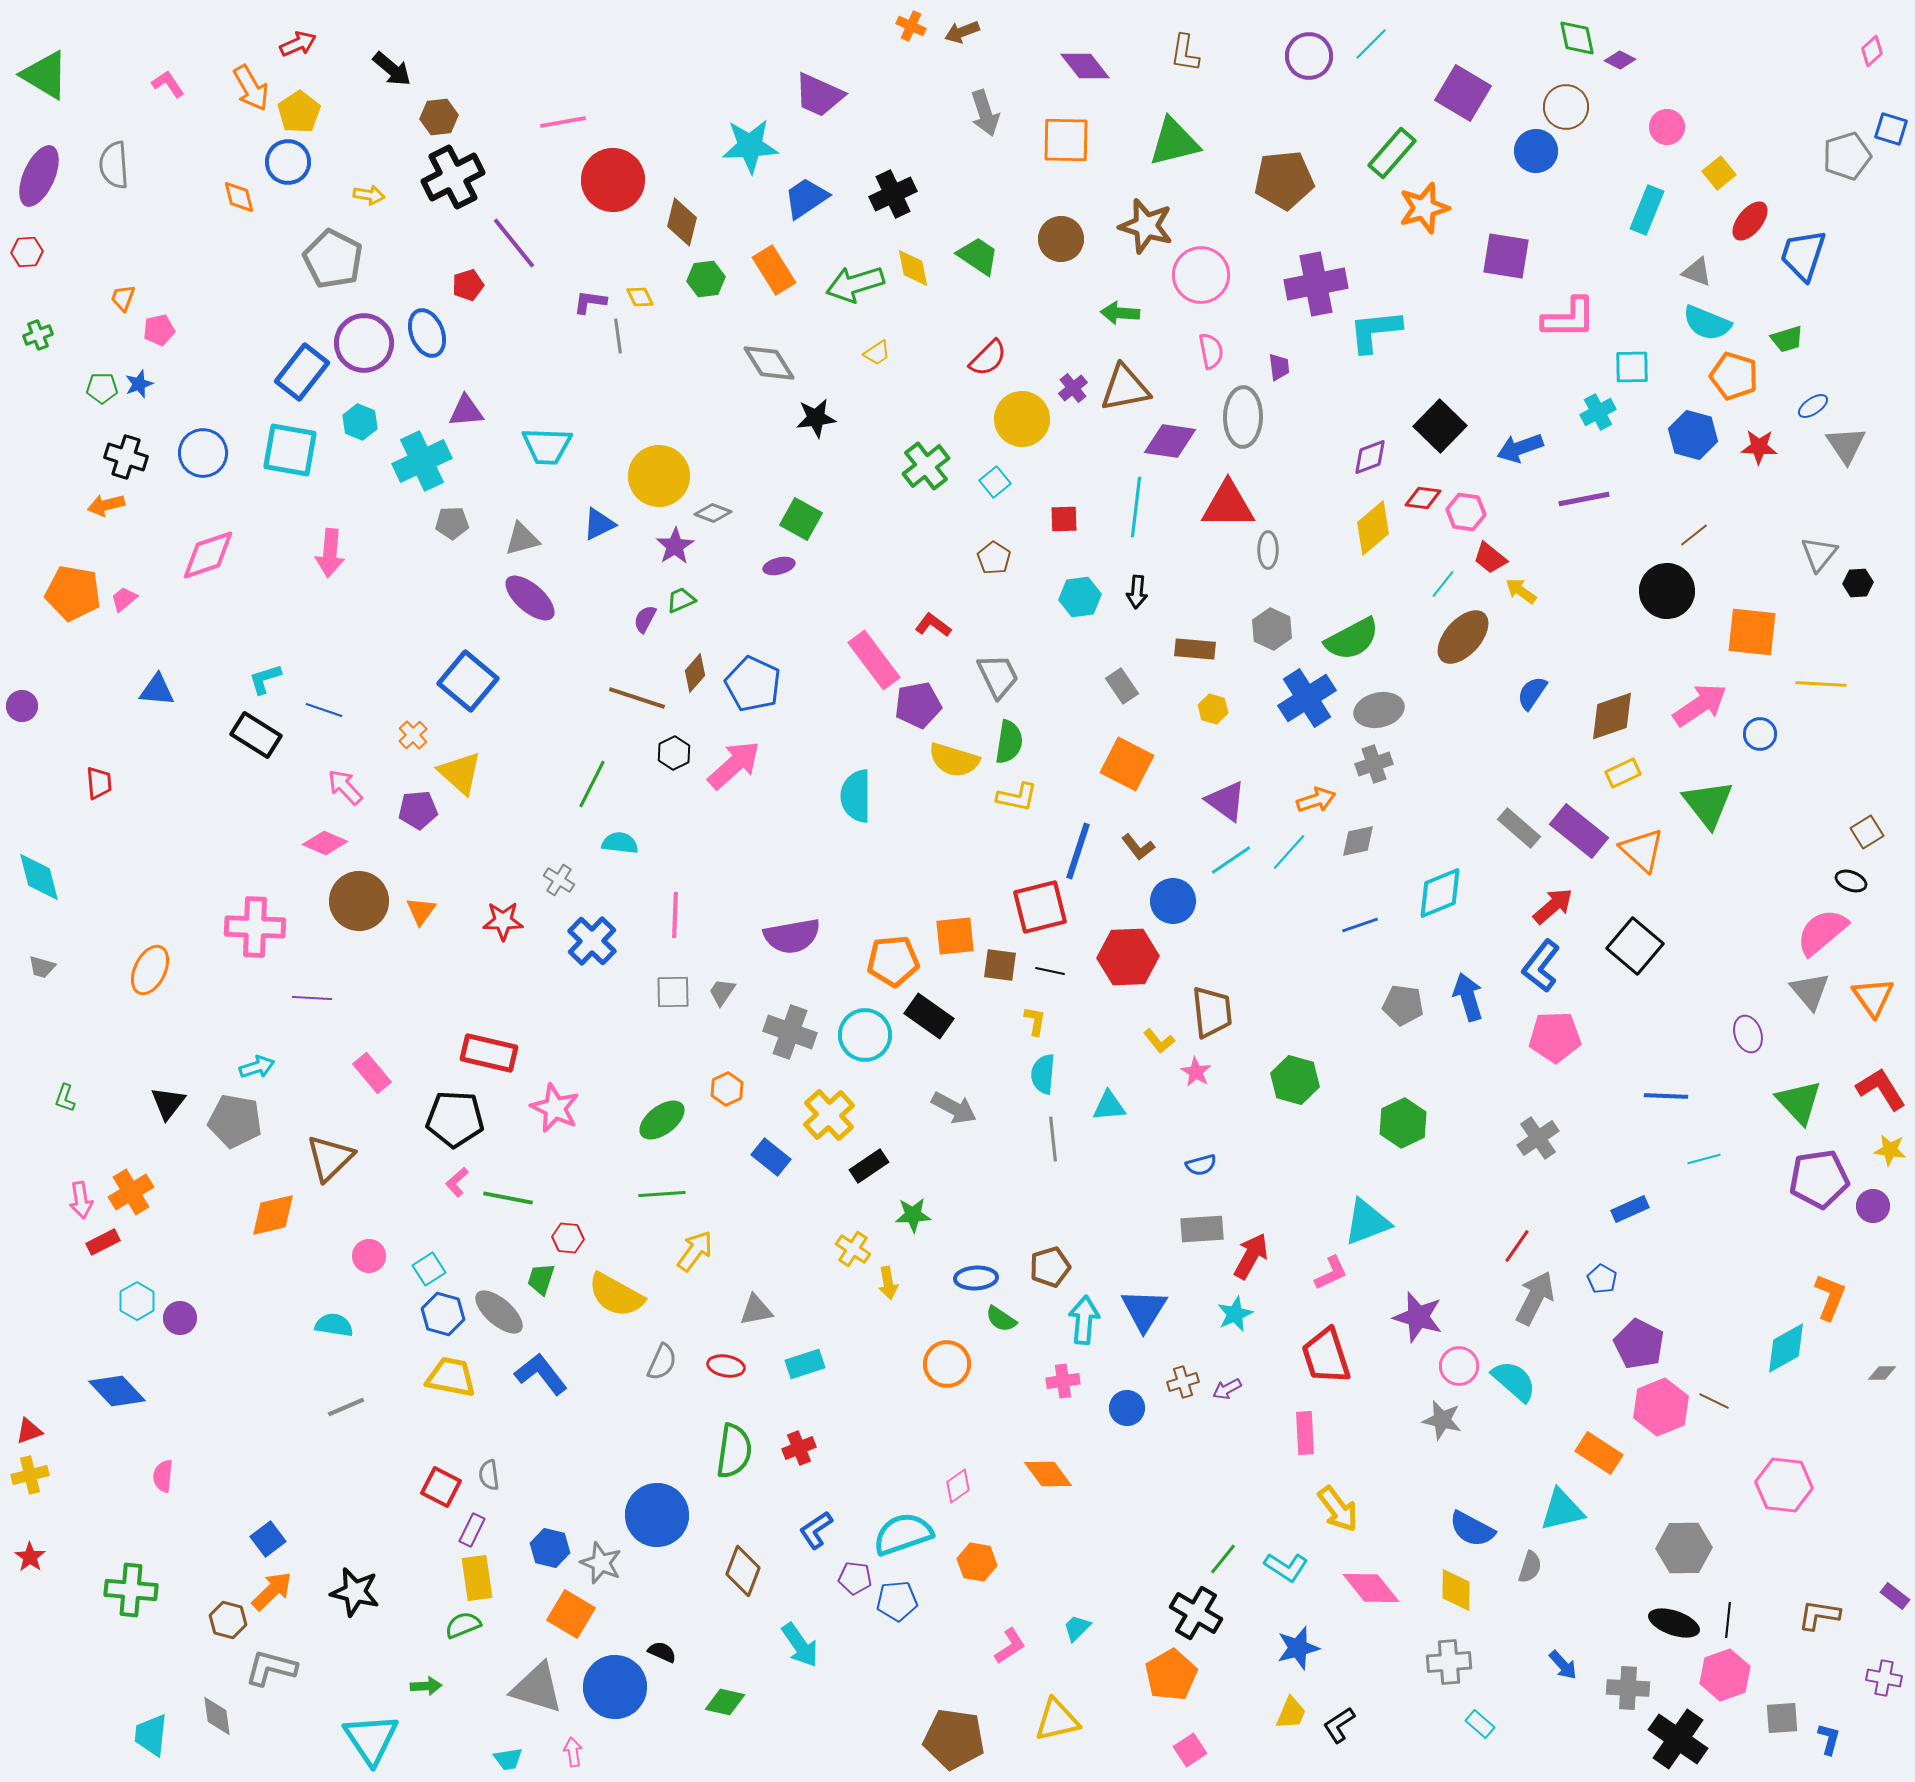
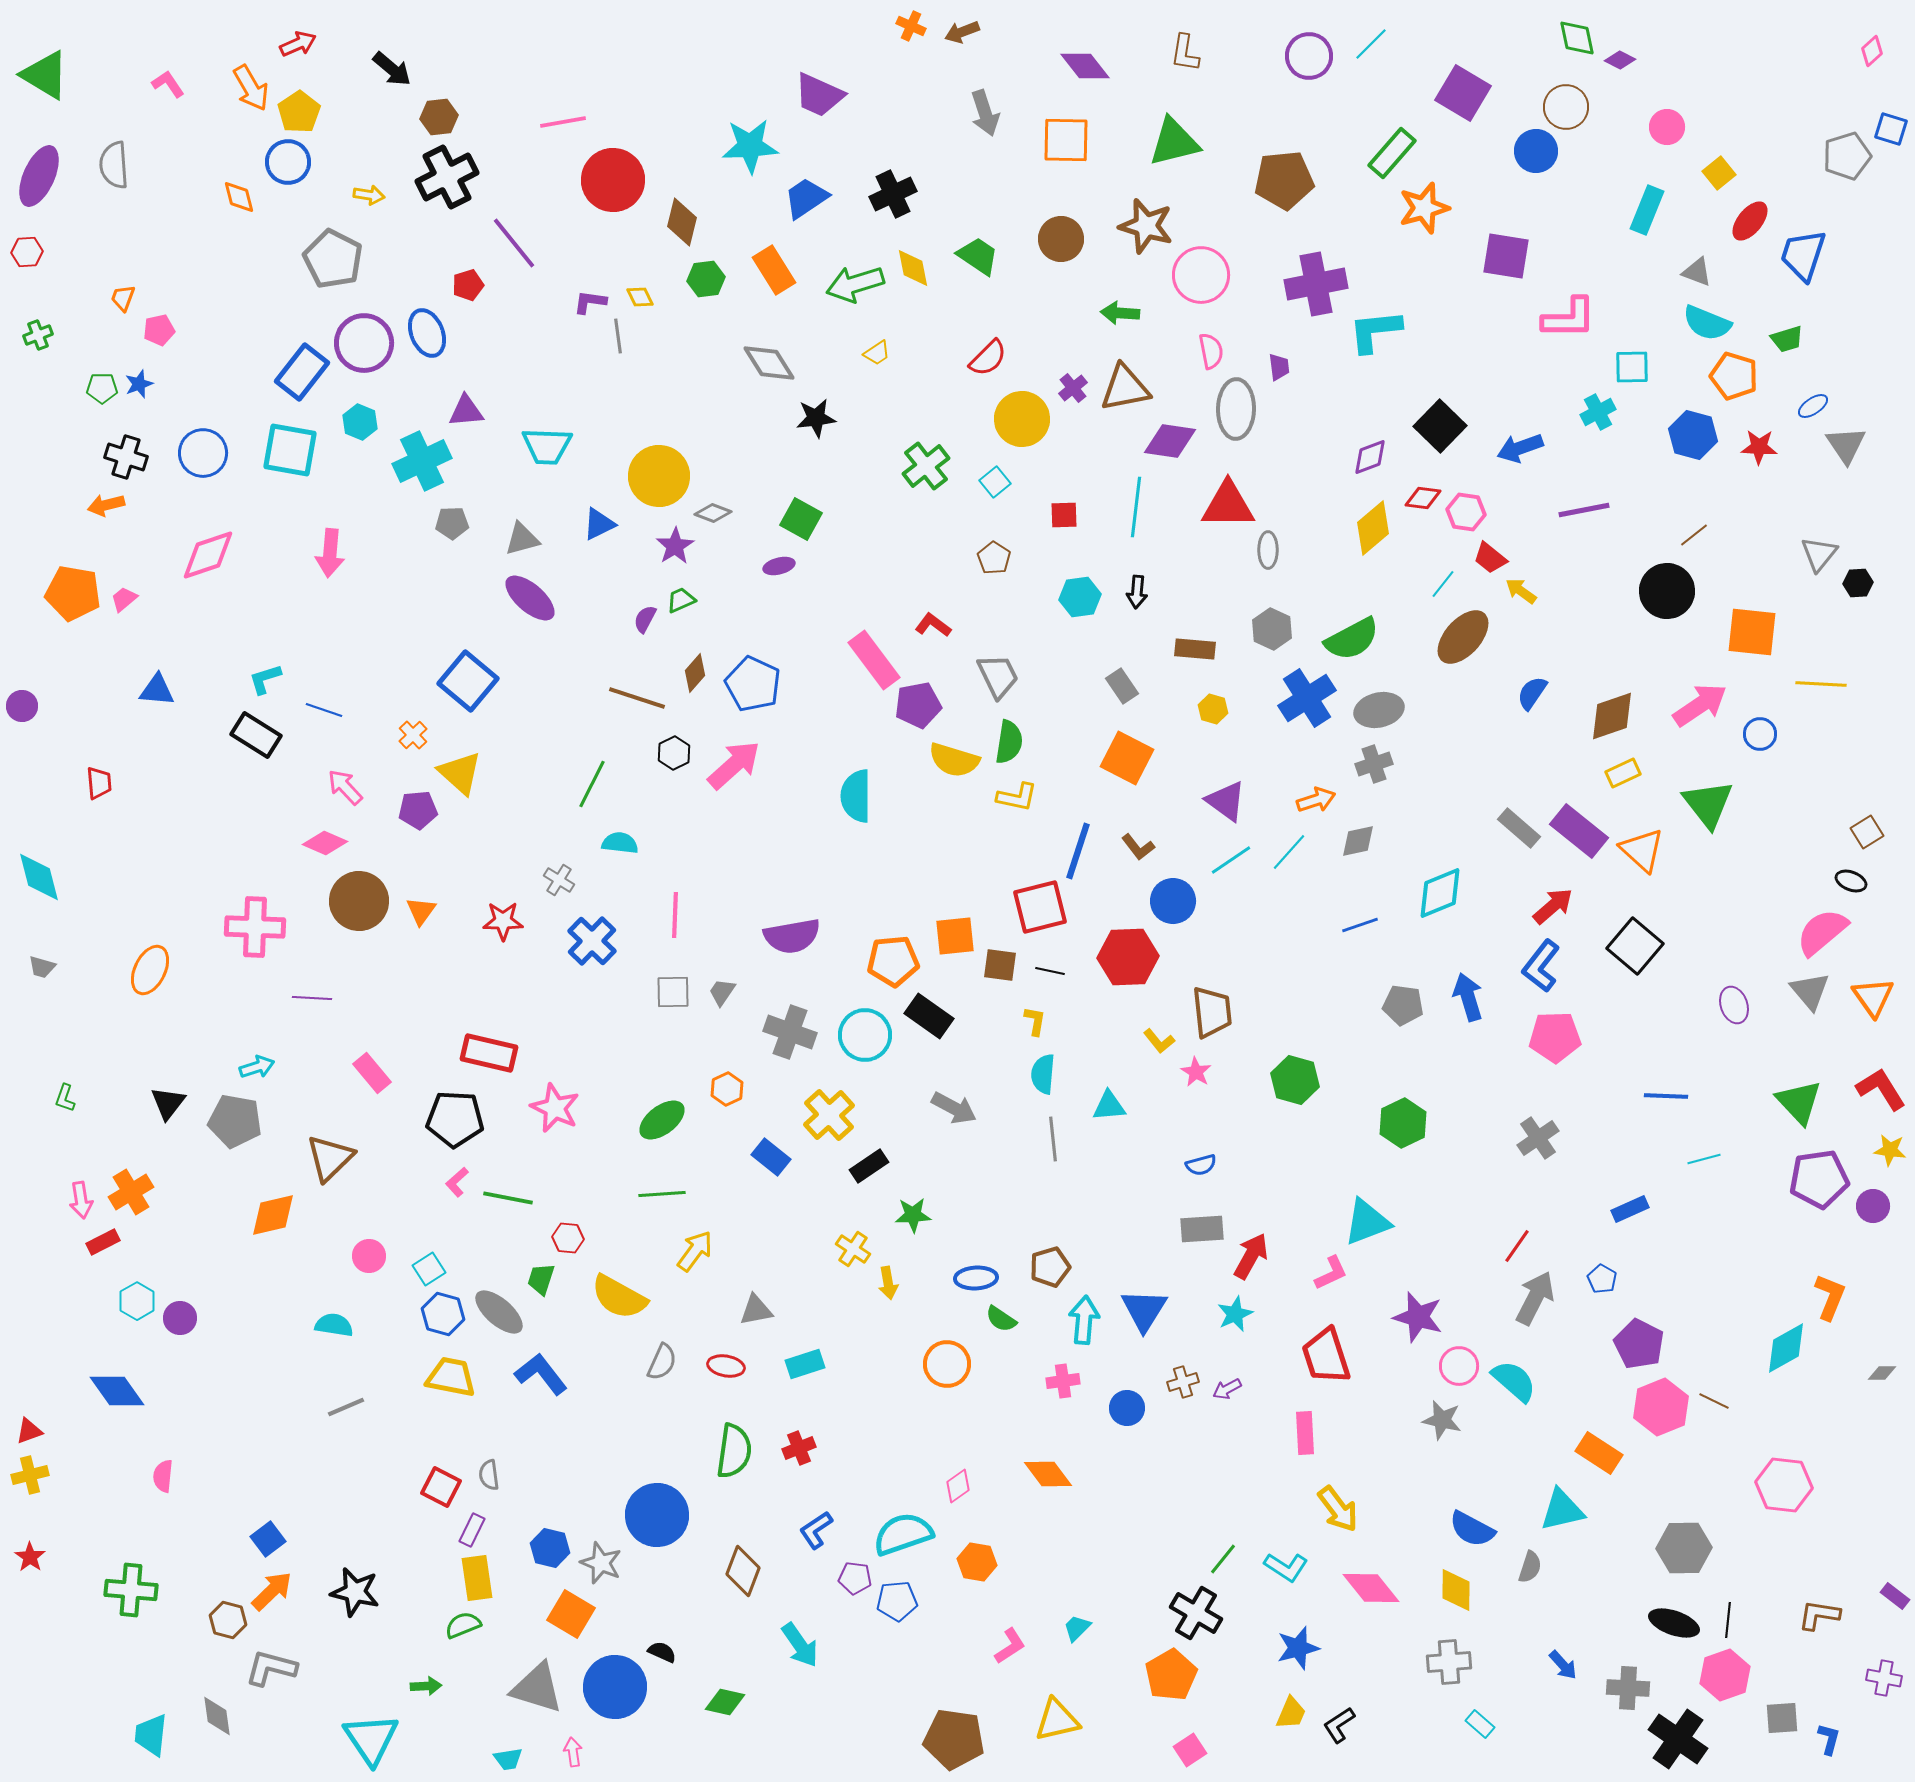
black cross at (453, 177): moved 6 px left
gray ellipse at (1243, 417): moved 7 px left, 8 px up
purple line at (1584, 499): moved 11 px down
red square at (1064, 519): moved 4 px up
orange square at (1127, 764): moved 6 px up
purple ellipse at (1748, 1034): moved 14 px left, 29 px up
yellow semicircle at (616, 1295): moved 3 px right, 2 px down
blue diamond at (117, 1391): rotated 8 degrees clockwise
